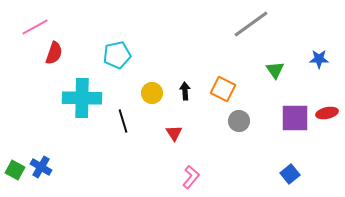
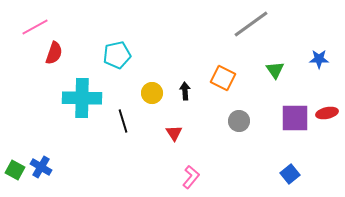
orange square: moved 11 px up
